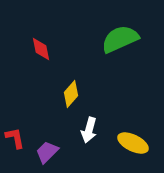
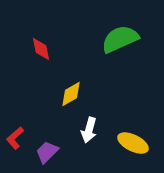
yellow diamond: rotated 20 degrees clockwise
red L-shape: rotated 120 degrees counterclockwise
